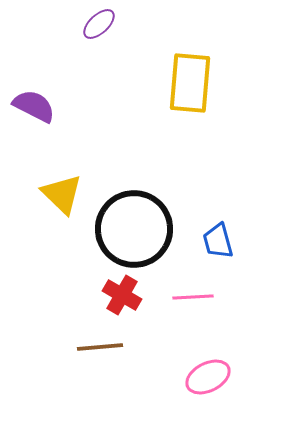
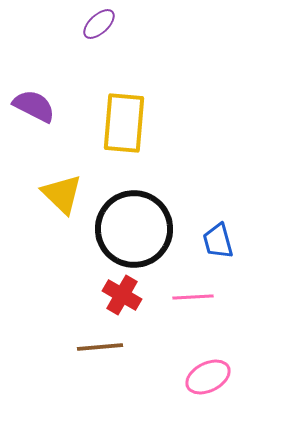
yellow rectangle: moved 66 px left, 40 px down
